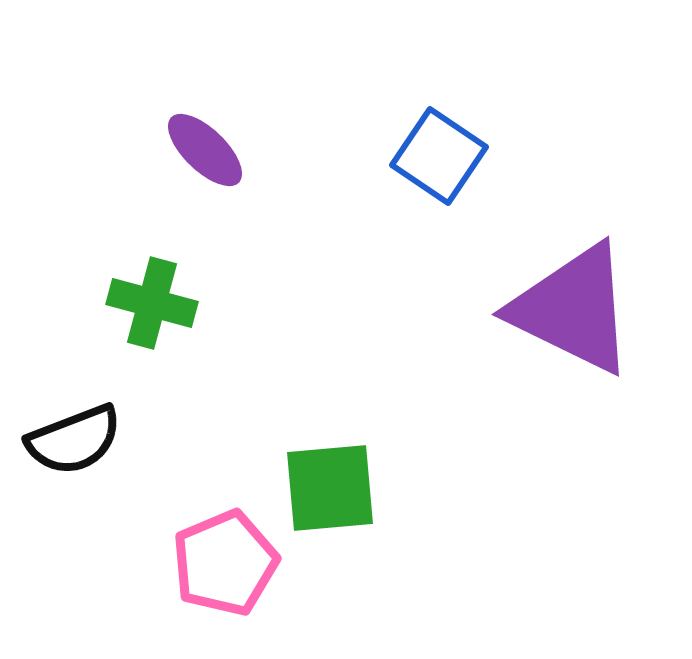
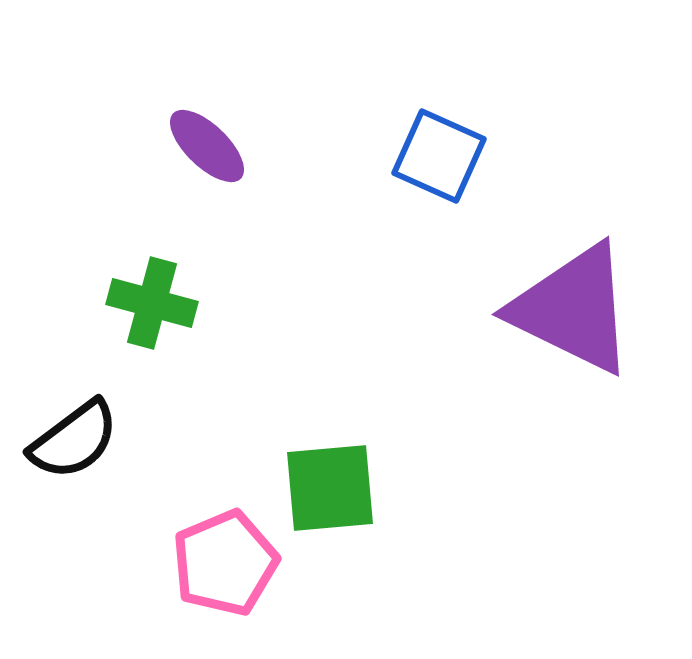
purple ellipse: moved 2 px right, 4 px up
blue square: rotated 10 degrees counterclockwise
black semicircle: rotated 16 degrees counterclockwise
